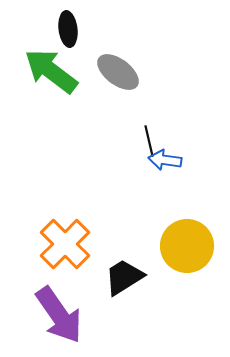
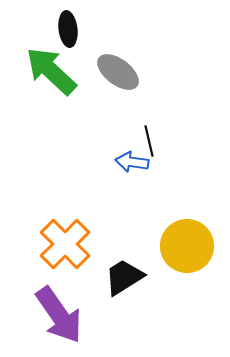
green arrow: rotated 6 degrees clockwise
blue arrow: moved 33 px left, 2 px down
